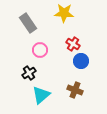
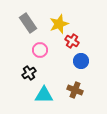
yellow star: moved 5 px left, 11 px down; rotated 24 degrees counterclockwise
red cross: moved 1 px left, 3 px up
cyan triangle: moved 3 px right; rotated 42 degrees clockwise
